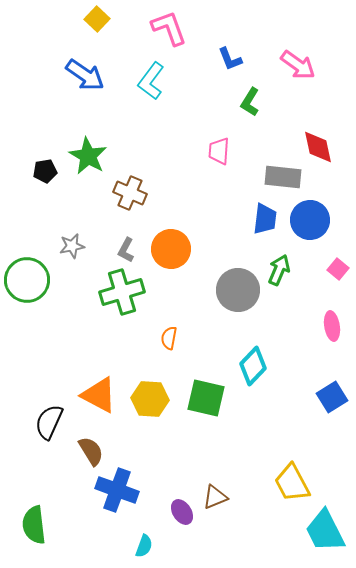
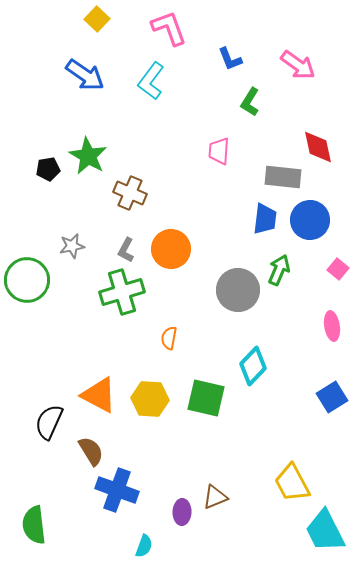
black pentagon: moved 3 px right, 2 px up
purple ellipse: rotated 35 degrees clockwise
